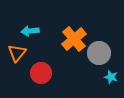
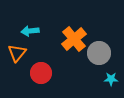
cyan star: moved 2 px down; rotated 16 degrees counterclockwise
